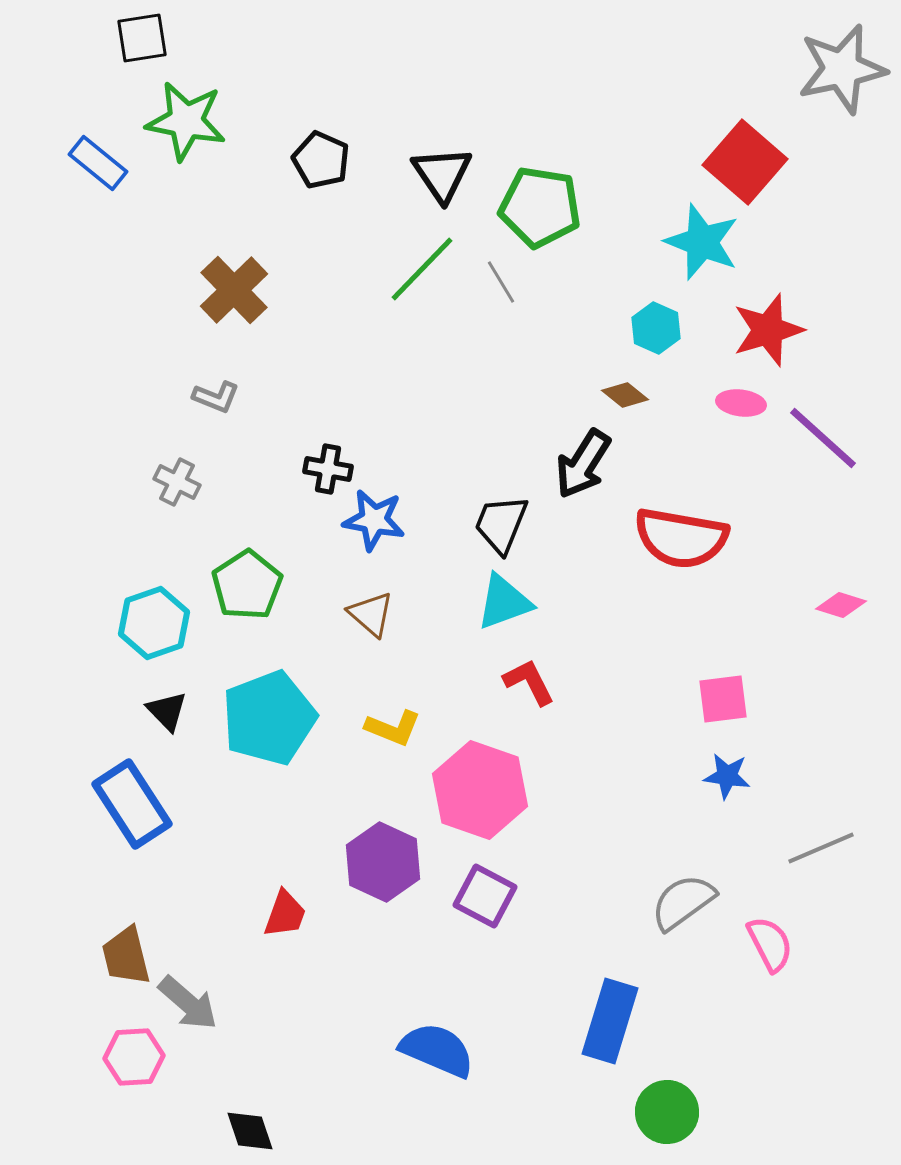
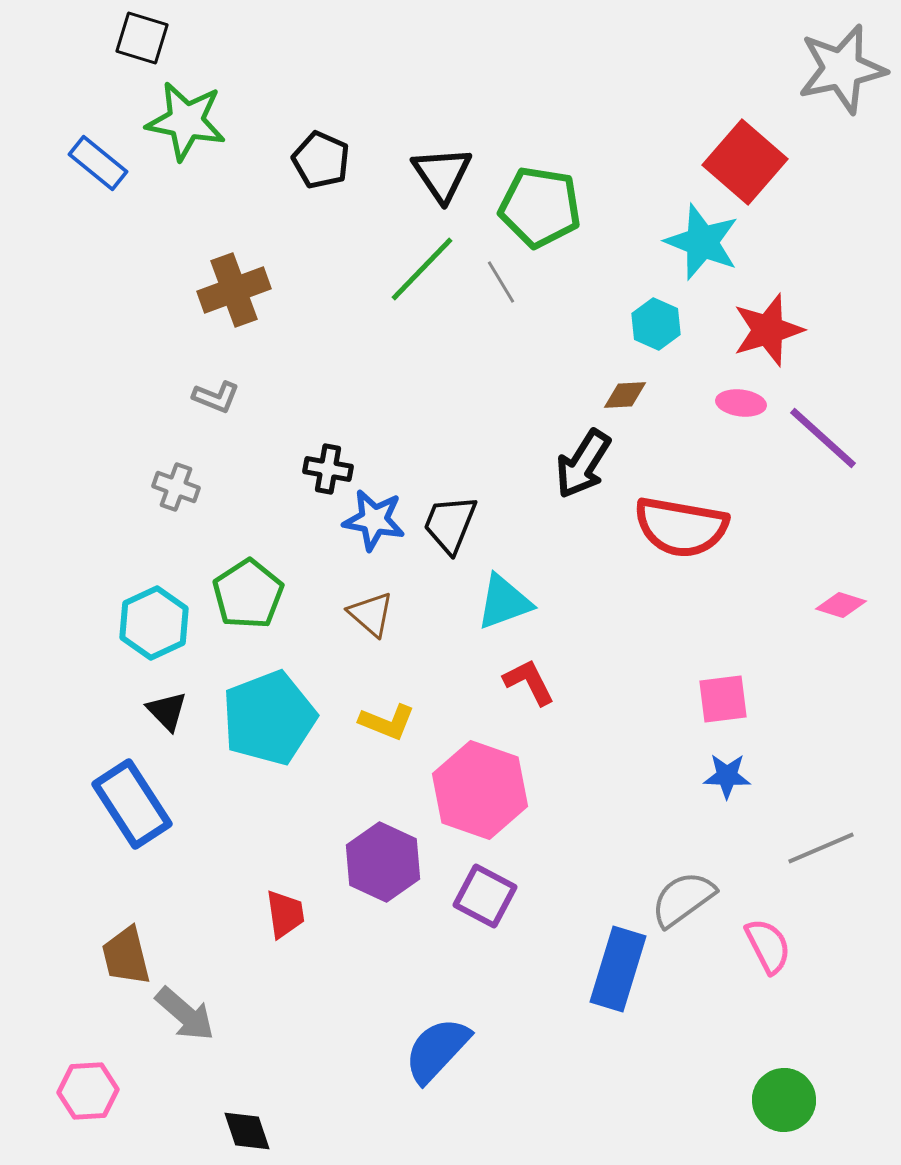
black square at (142, 38): rotated 26 degrees clockwise
brown cross at (234, 290): rotated 24 degrees clockwise
cyan hexagon at (656, 328): moved 4 px up
brown diamond at (625, 395): rotated 42 degrees counterclockwise
gray cross at (177, 482): moved 1 px left, 5 px down; rotated 6 degrees counterclockwise
black trapezoid at (501, 524): moved 51 px left
red semicircle at (681, 538): moved 11 px up
green pentagon at (247, 585): moved 1 px right, 9 px down
cyan hexagon at (154, 623): rotated 6 degrees counterclockwise
yellow L-shape at (393, 728): moved 6 px left, 6 px up
blue star at (727, 776): rotated 6 degrees counterclockwise
gray semicircle at (683, 902): moved 3 px up
red trapezoid at (285, 914): rotated 28 degrees counterclockwise
pink semicircle at (770, 944): moved 2 px left, 2 px down
gray arrow at (188, 1003): moved 3 px left, 11 px down
blue rectangle at (610, 1021): moved 8 px right, 52 px up
blue semicircle at (437, 1050): rotated 70 degrees counterclockwise
pink hexagon at (134, 1057): moved 46 px left, 34 px down
green circle at (667, 1112): moved 117 px right, 12 px up
black diamond at (250, 1131): moved 3 px left
